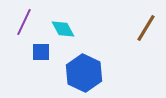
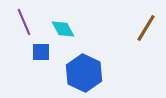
purple line: rotated 48 degrees counterclockwise
